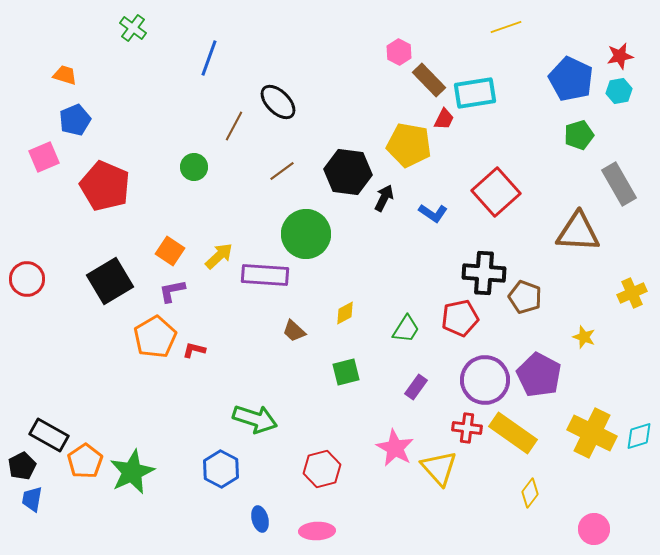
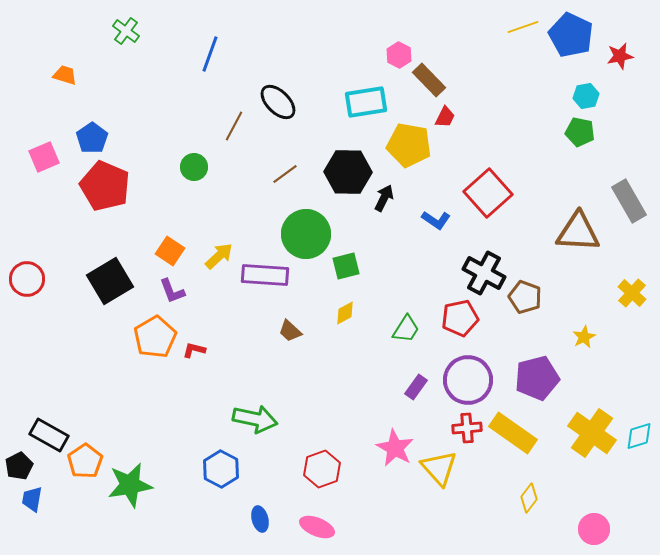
yellow line at (506, 27): moved 17 px right
green cross at (133, 28): moved 7 px left, 3 px down
pink hexagon at (399, 52): moved 3 px down
blue line at (209, 58): moved 1 px right, 4 px up
blue pentagon at (571, 79): moved 44 px up
cyan hexagon at (619, 91): moved 33 px left, 5 px down
cyan rectangle at (475, 93): moved 109 px left, 9 px down
red trapezoid at (444, 119): moved 1 px right, 2 px up
blue pentagon at (75, 120): moved 17 px right, 18 px down; rotated 12 degrees counterclockwise
green pentagon at (579, 135): moved 1 px right, 3 px up; rotated 28 degrees clockwise
brown line at (282, 171): moved 3 px right, 3 px down
black hexagon at (348, 172): rotated 6 degrees counterclockwise
gray rectangle at (619, 184): moved 10 px right, 17 px down
red square at (496, 192): moved 8 px left, 1 px down
blue L-shape at (433, 213): moved 3 px right, 7 px down
black cross at (484, 273): rotated 24 degrees clockwise
purple L-shape at (172, 291): rotated 100 degrees counterclockwise
yellow cross at (632, 293): rotated 24 degrees counterclockwise
brown trapezoid at (294, 331): moved 4 px left
yellow star at (584, 337): rotated 25 degrees clockwise
green square at (346, 372): moved 106 px up
purple pentagon at (539, 375): moved 2 px left, 3 px down; rotated 30 degrees clockwise
purple circle at (485, 380): moved 17 px left
green arrow at (255, 419): rotated 6 degrees counterclockwise
red cross at (467, 428): rotated 12 degrees counterclockwise
yellow cross at (592, 433): rotated 9 degrees clockwise
black pentagon at (22, 466): moved 3 px left
red hexagon at (322, 469): rotated 6 degrees counterclockwise
green star at (132, 472): moved 2 px left, 13 px down; rotated 15 degrees clockwise
yellow diamond at (530, 493): moved 1 px left, 5 px down
pink ellipse at (317, 531): moved 4 px up; rotated 24 degrees clockwise
